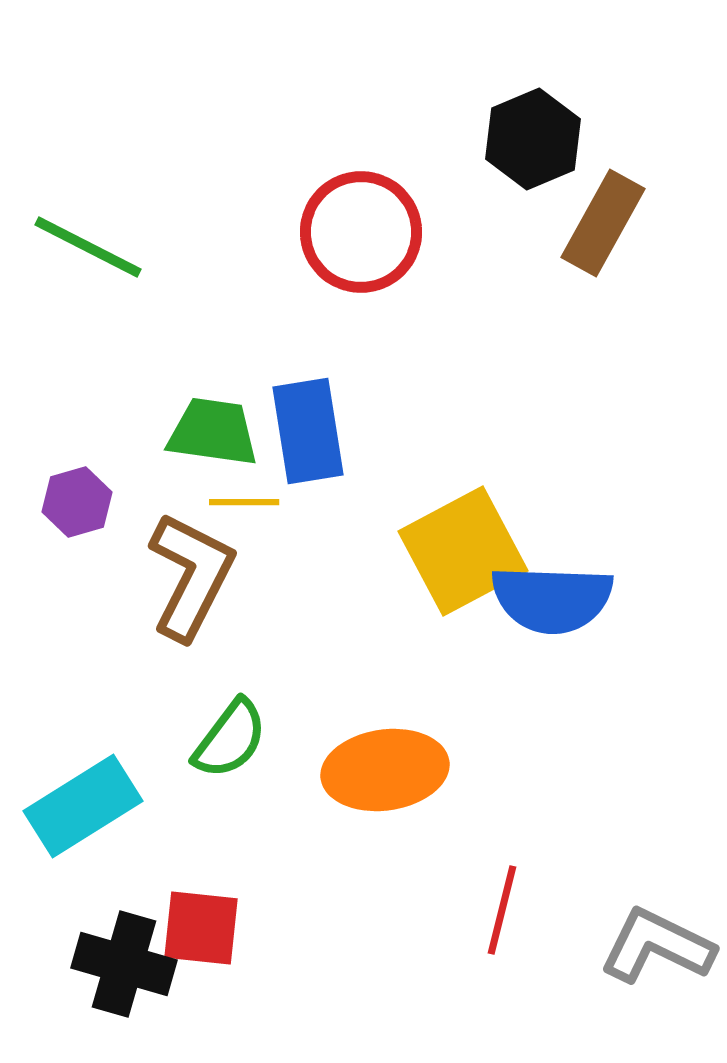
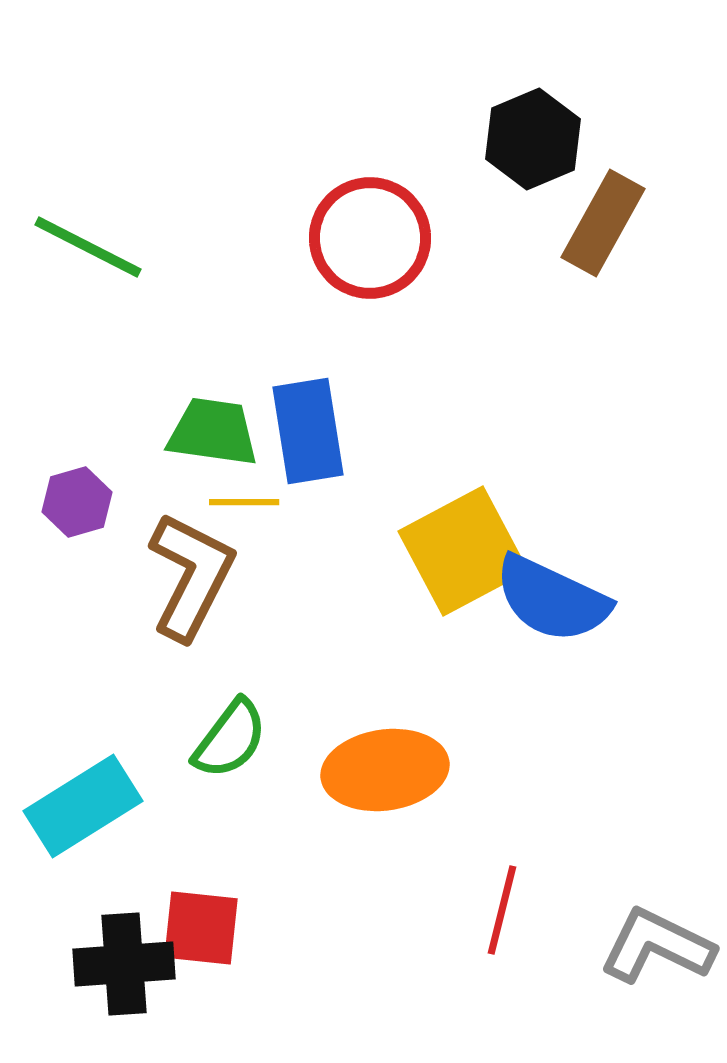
red circle: moved 9 px right, 6 px down
blue semicircle: rotated 23 degrees clockwise
black cross: rotated 20 degrees counterclockwise
